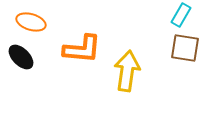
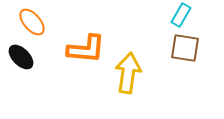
orange ellipse: moved 1 px right; rotated 32 degrees clockwise
orange L-shape: moved 4 px right
yellow arrow: moved 1 px right, 2 px down
